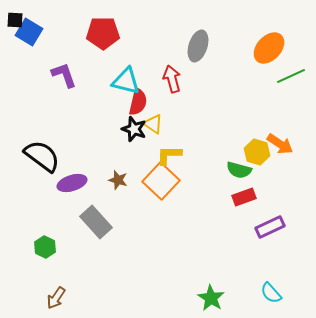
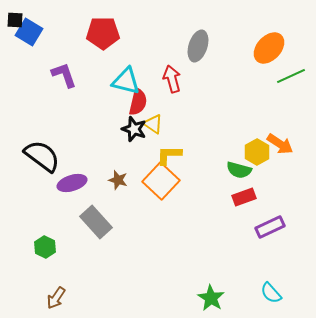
yellow hexagon: rotated 15 degrees clockwise
